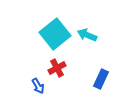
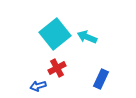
cyan arrow: moved 2 px down
blue arrow: rotated 105 degrees clockwise
